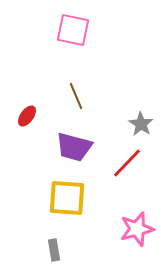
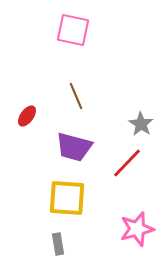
gray rectangle: moved 4 px right, 6 px up
